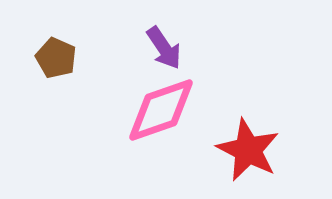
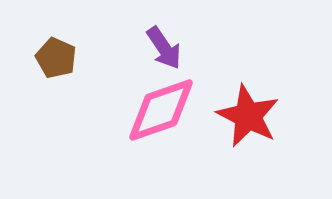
red star: moved 34 px up
